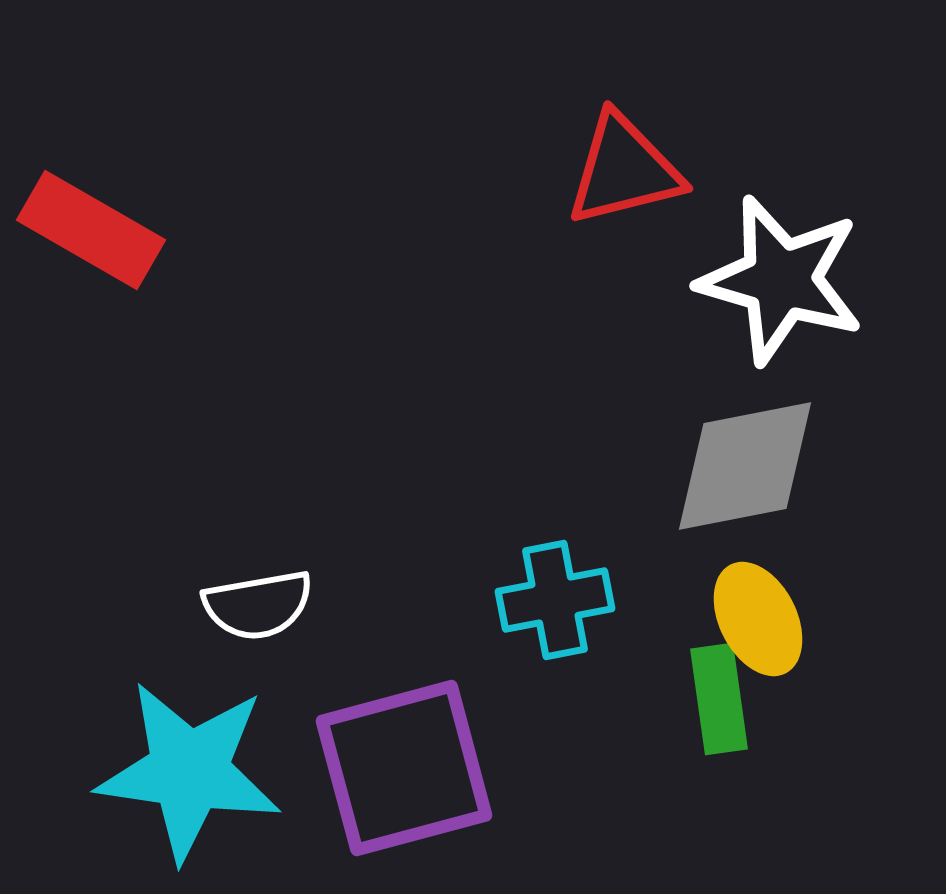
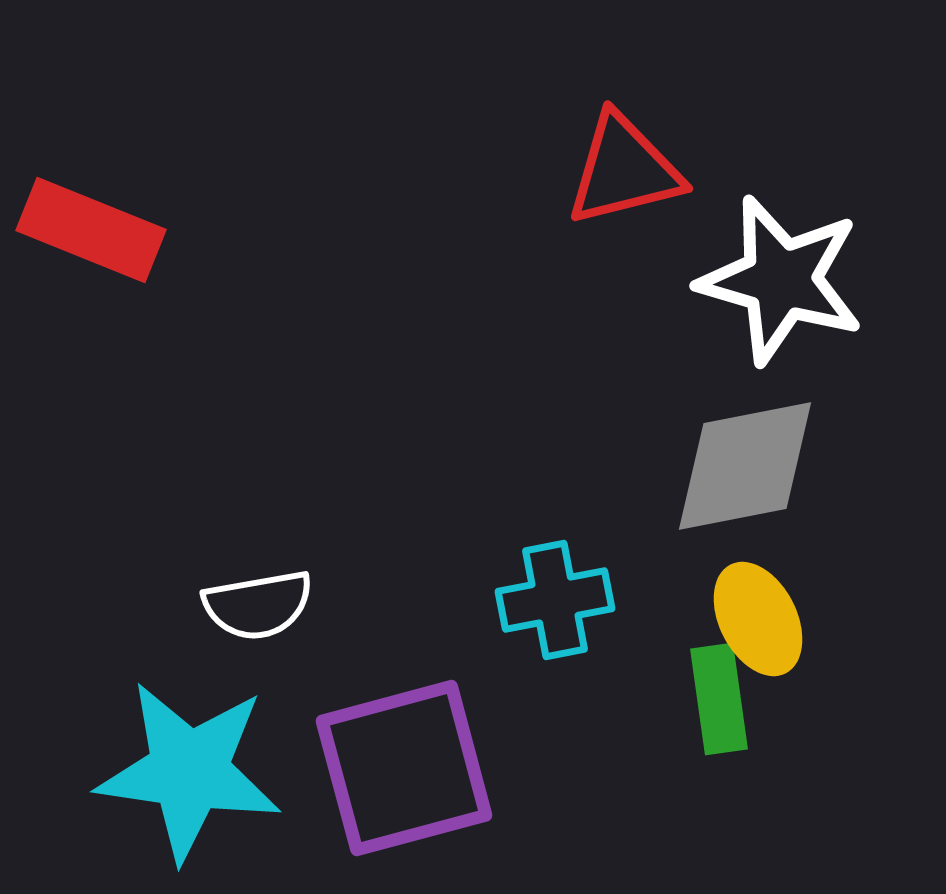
red rectangle: rotated 8 degrees counterclockwise
